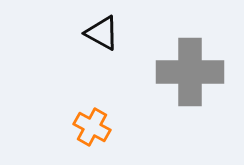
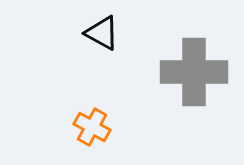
gray cross: moved 4 px right
